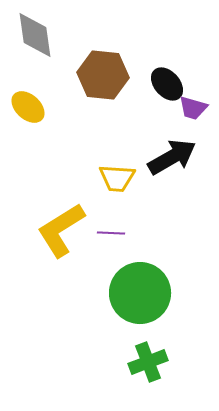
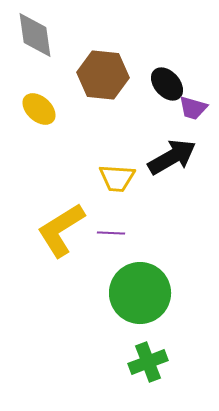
yellow ellipse: moved 11 px right, 2 px down
